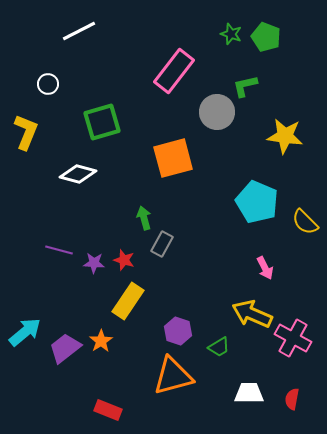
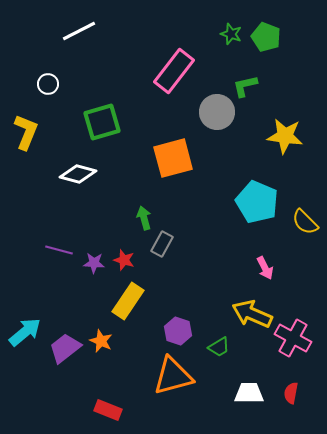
orange star: rotated 15 degrees counterclockwise
red semicircle: moved 1 px left, 6 px up
